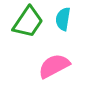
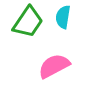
cyan semicircle: moved 2 px up
